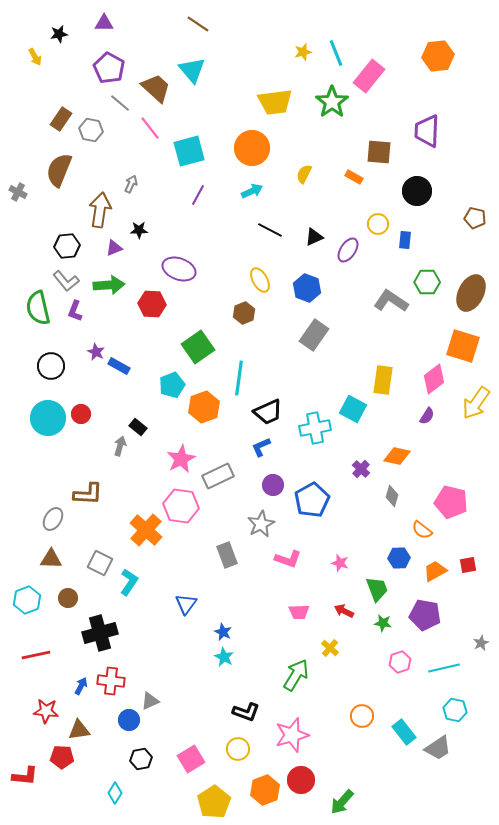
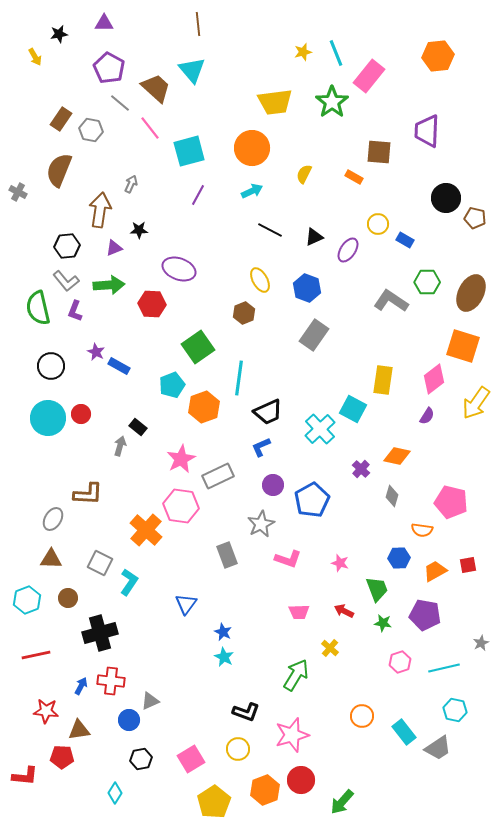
brown line at (198, 24): rotated 50 degrees clockwise
black circle at (417, 191): moved 29 px right, 7 px down
blue rectangle at (405, 240): rotated 66 degrees counterclockwise
cyan cross at (315, 428): moved 5 px right, 1 px down; rotated 32 degrees counterclockwise
orange semicircle at (422, 530): rotated 30 degrees counterclockwise
